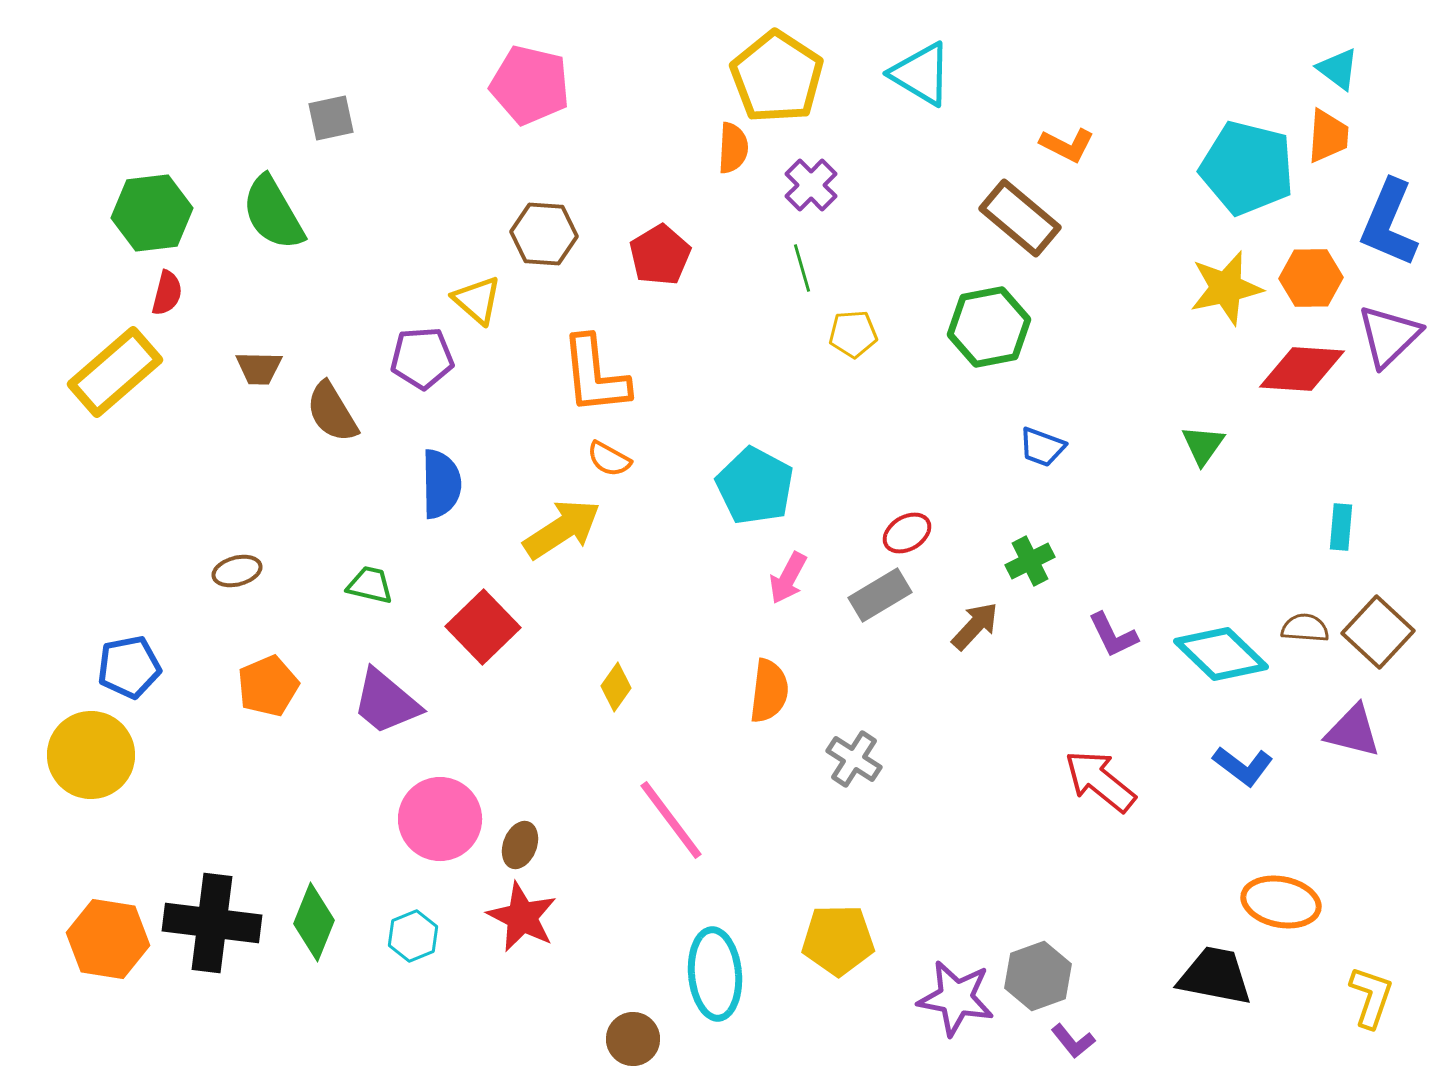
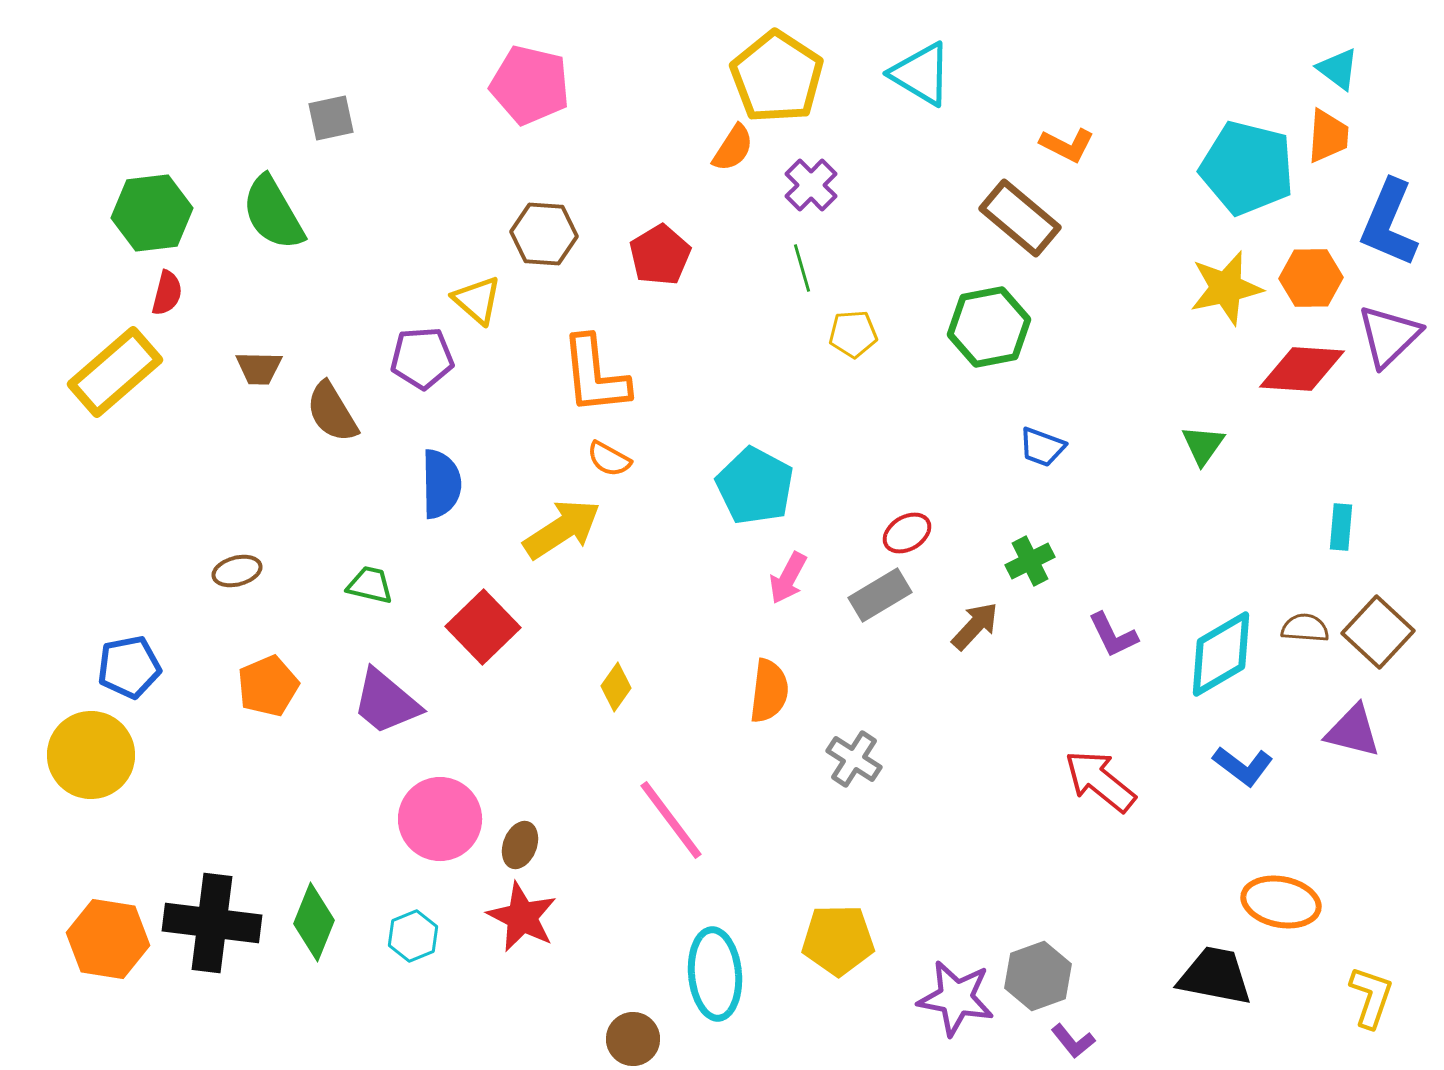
orange semicircle at (733, 148): rotated 30 degrees clockwise
cyan diamond at (1221, 654): rotated 74 degrees counterclockwise
